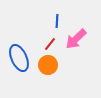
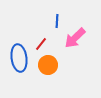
pink arrow: moved 1 px left, 1 px up
red line: moved 9 px left
blue ellipse: rotated 16 degrees clockwise
